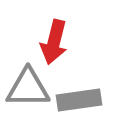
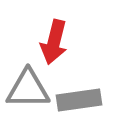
gray triangle: moved 1 px down
